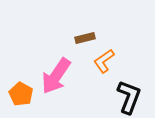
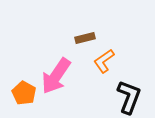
orange pentagon: moved 3 px right, 1 px up
